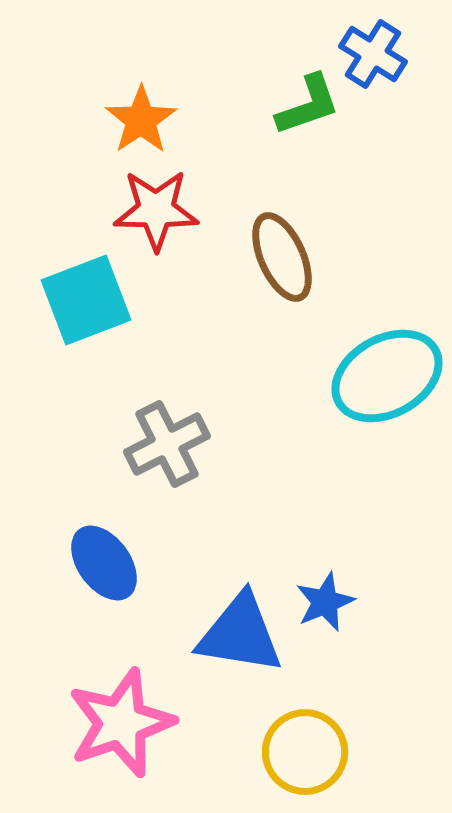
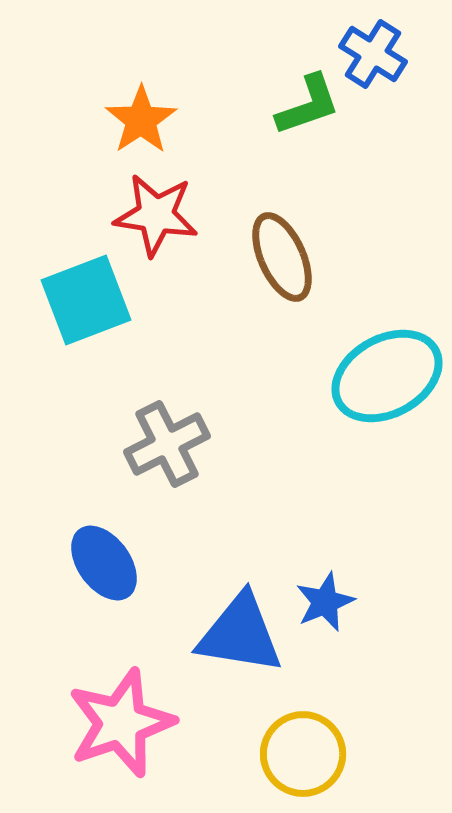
red star: moved 5 px down; rotated 8 degrees clockwise
yellow circle: moved 2 px left, 2 px down
